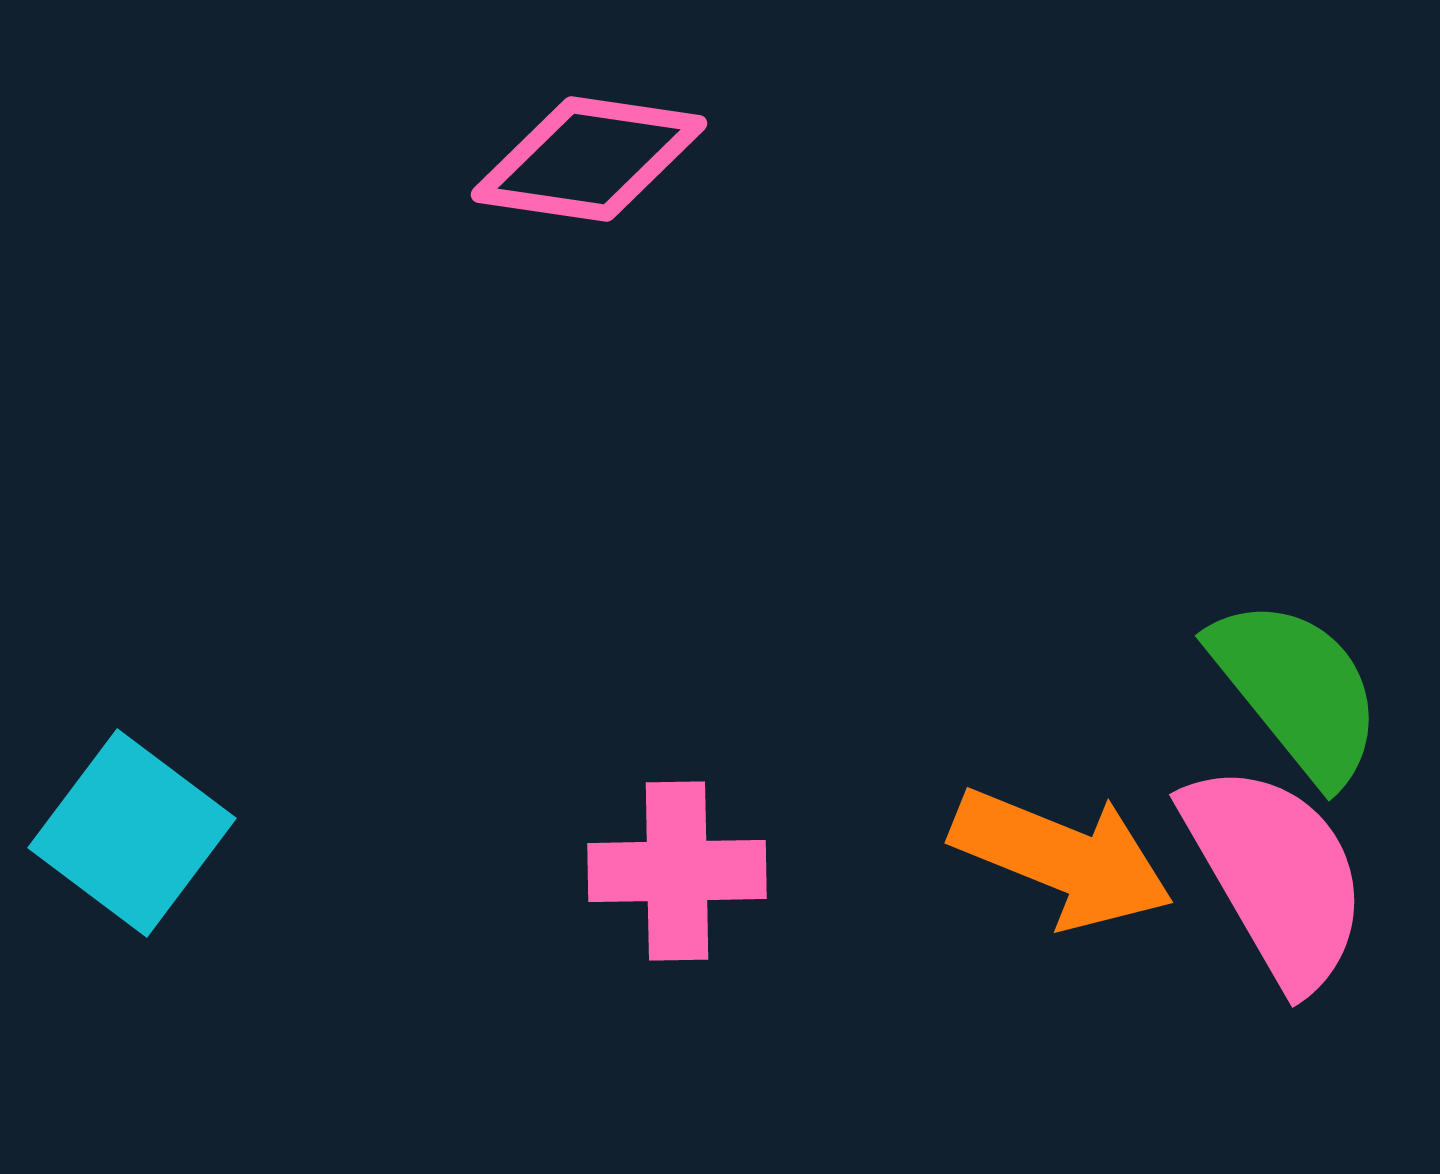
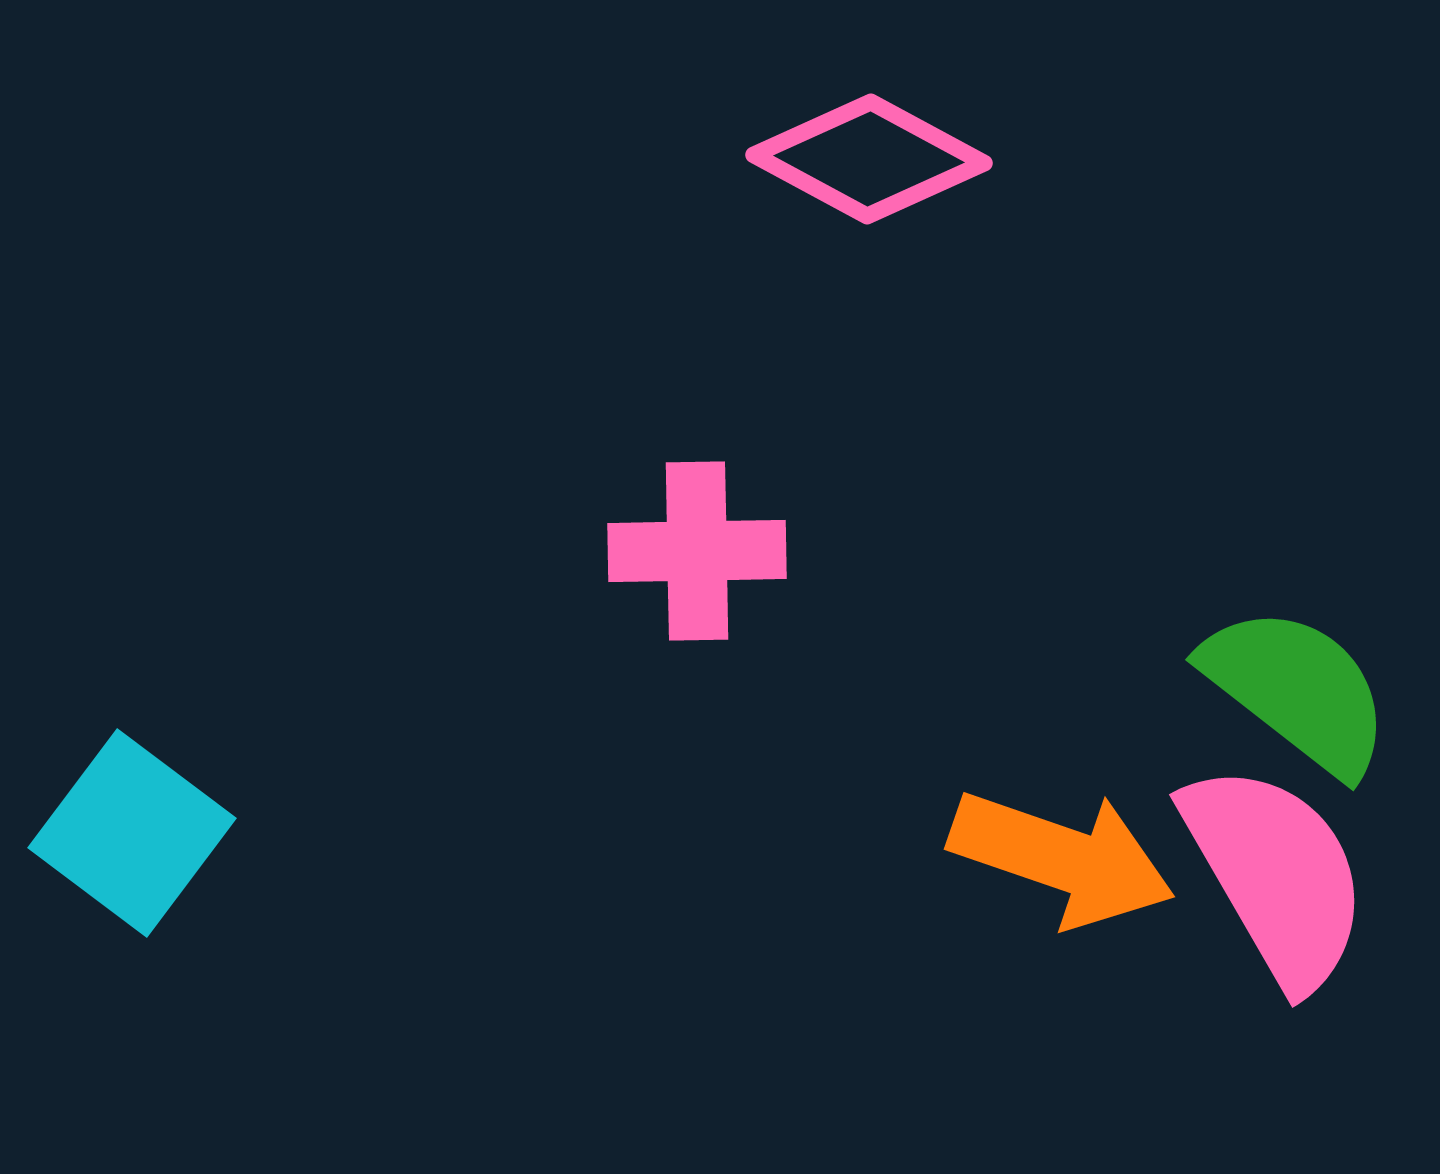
pink diamond: moved 280 px right; rotated 20 degrees clockwise
green semicircle: rotated 13 degrees counterclockwise
orange arrow: rotated 3 degrees counterclockwise
pink cross: moved 20 px right, 320 px up
